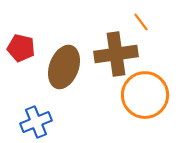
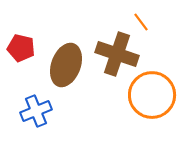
brown cross: moved 1 px right; rotated 27 degrees clockwise
brown ellipse: moved 2 px right, 2 px up
orange circle: moved 7 px right
blue cross: moved 11 px up
